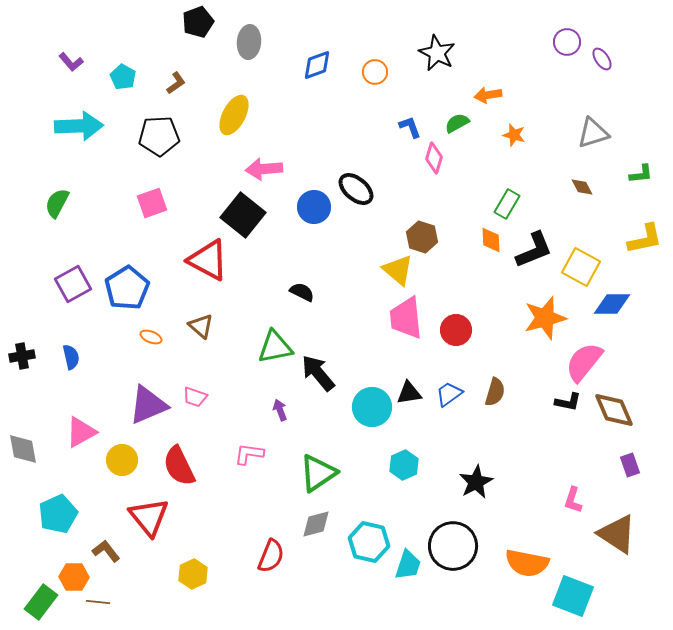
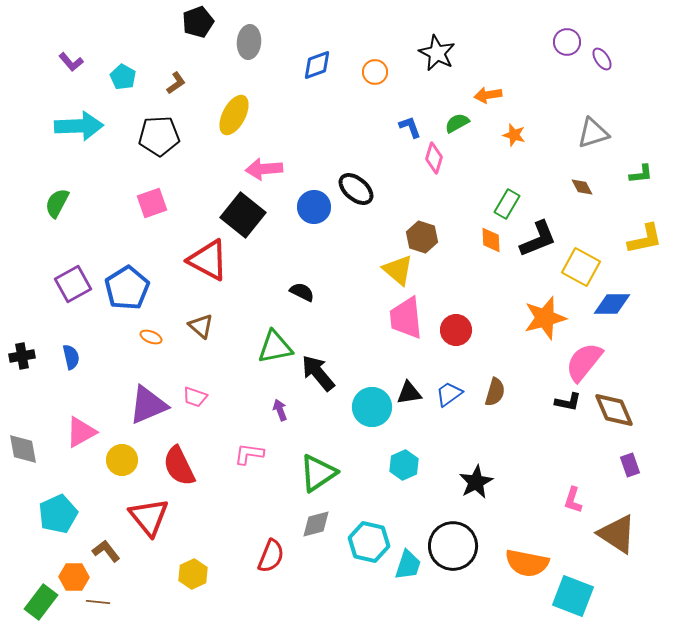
black L-shape at (534, 250): moved 4 px right, 11 px up
